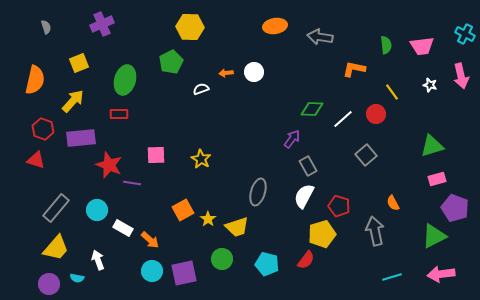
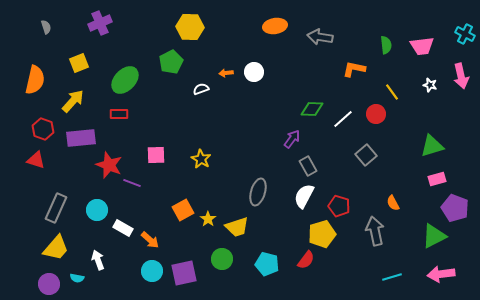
purple cross at (102, 24): moved 2 px left, 1 px up
green ellipse at (125, 80): rotated 28 degrees clockwise
purple line at (132, 183): rotated 12 degrees clockwise
gray rectangle at (56, 208): rotated 16 degrees counterclockwise
